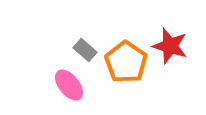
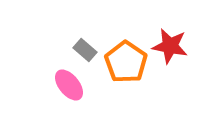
red star: rotated 6 degrees counterclockwise
